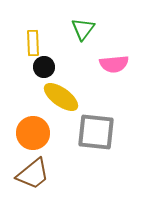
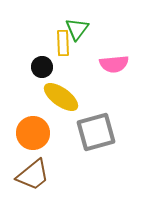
green triangle: moved 6 px left
yellow rectangle: moved 30 px right
black circle: moved 2 px left
gray square: rotated 21 degrees counterclockwise
brown trapezoid: moved 1 px down
